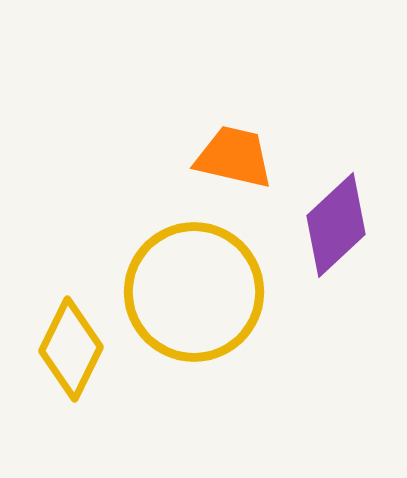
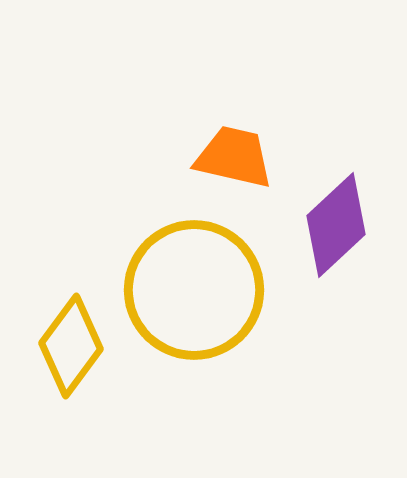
yellow circle: moved 2 px up
yellow diamond: moved 3 px up; rotated 10 degrees clockwise
